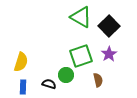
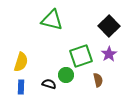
green triangle: moved 29 px left, 3 px down; rotated 15 degrees counterclockwise
blue rectangle: moved 2 px left
